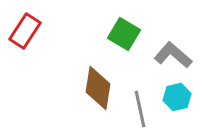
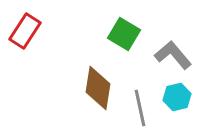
gray L-shape: rotated 9 degrees clockwise
gray line: moved 1 px up
